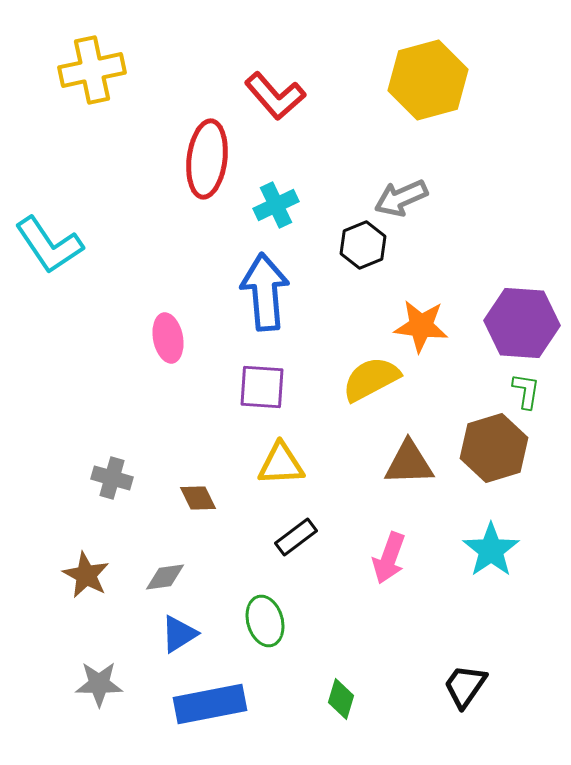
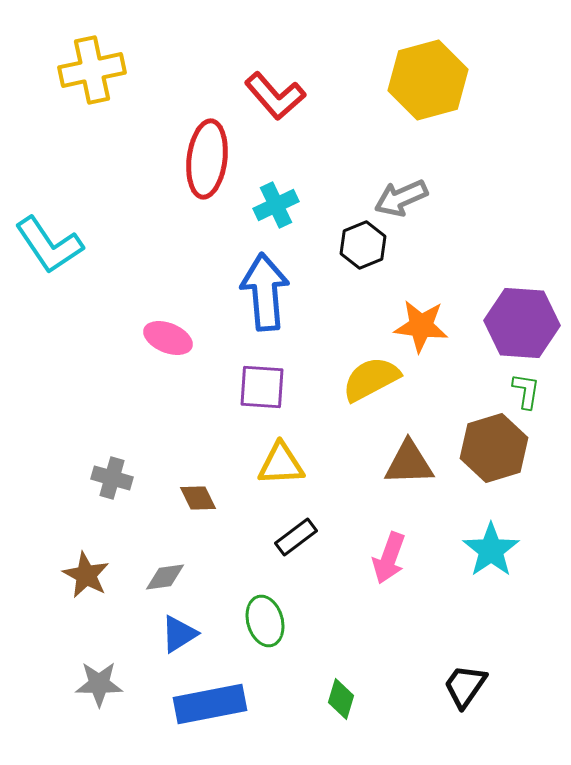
pink ellipse: rotated 57 degrees counterclockwise
